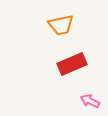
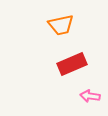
pink arrow: moved 5 px up; rotated 18 degrees counterclockwise
